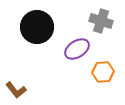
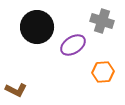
gray cross: moved 1 px right
purple ellipse: moved 4 px left, 4 px up
brown L-shape: rotated 25 degrees counterclockwise
